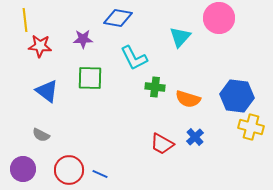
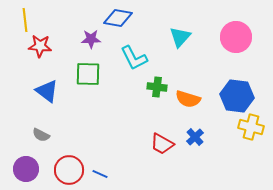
pink circle: moved 17 px right, 19 px down
purple star: moved 8 px right
green square: moved 2 px left, 4 px up
green cross: moved 2 px right
purple circle: moved 3 px right
